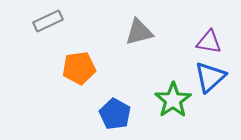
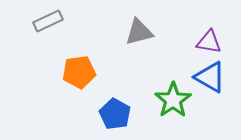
orange pentagon: moved 4 px down
blue triangle: rotated 48 degrees counterclockwise
